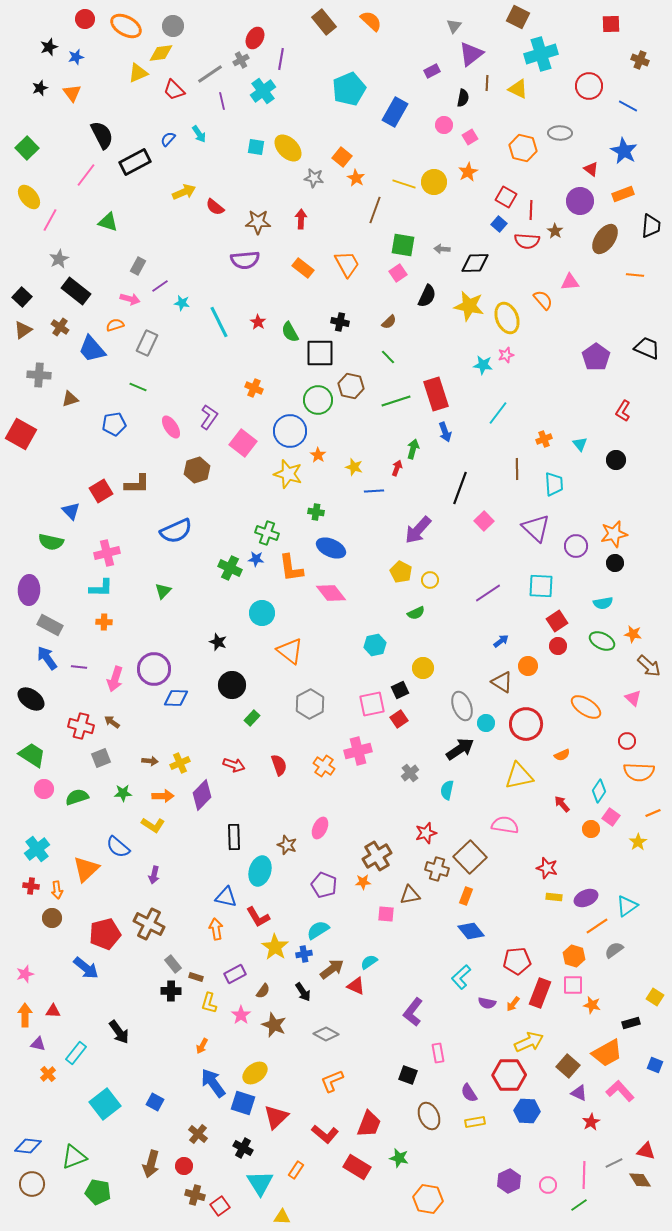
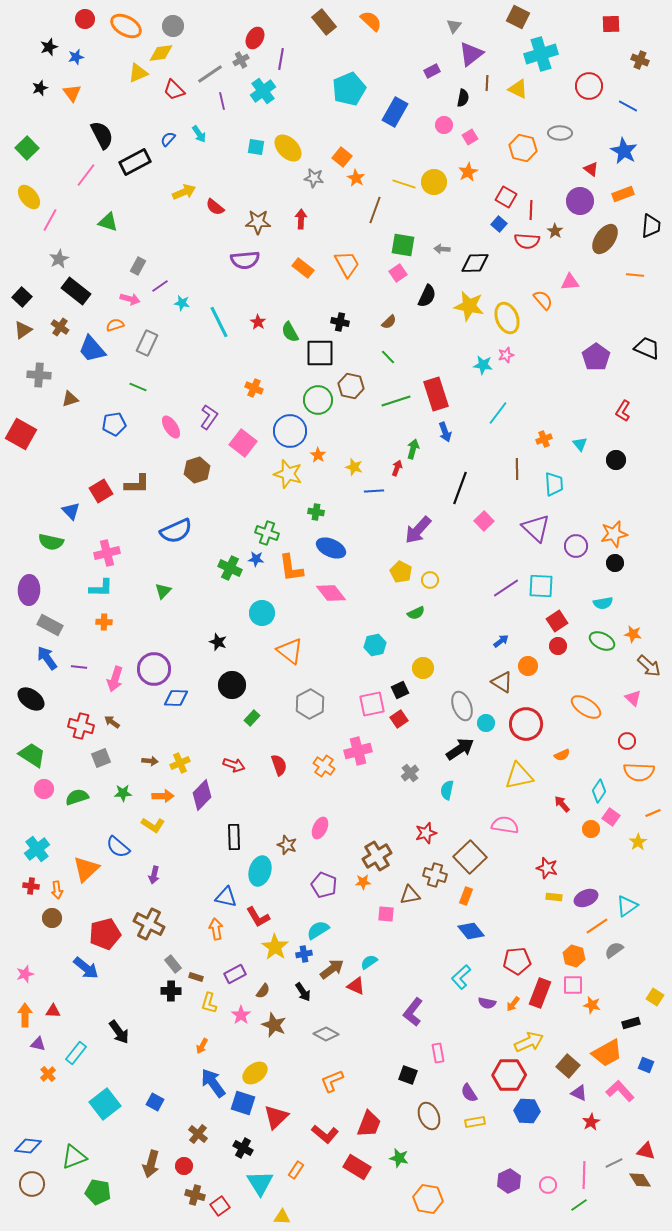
purple line at (488, 593): moved 18 px right, 5 px up
brown cross at (437, 869): moved 2 px left, 6 px down
blue square at (655, 1065): moved 9 px left
